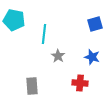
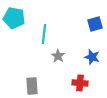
cyan pentagon: moved 2 px up
